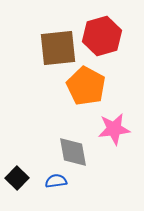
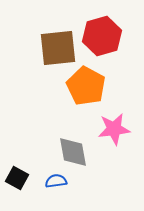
black square: rotated 15 degrees counterclockwise
